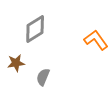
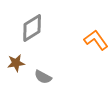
gray diamond: moved 3 px left, 1 px up
gray semicircle: rotated 84 degrees counterclockwise
